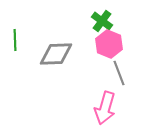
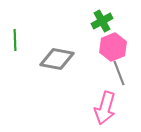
green cross: rotated 25 degrees clockwise
pink hexagon: moved 4 px right, 3 px down; rotated 16 degrees clockwise
gray diamond: moved 1 px right, 5 px down; rotated 12 degrees clockwise
